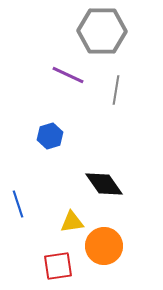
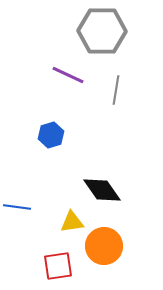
blue hexagon: moved 1 px right, 1 px up
black diamond: moved 2 px left, 6 px down
blue line: moved 1 px left, 3 px down; rotated 64 degrees counterclockwise
